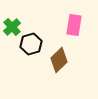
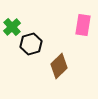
pink rectangle: moved 9 px right
brown diamond: moved 6 px down
